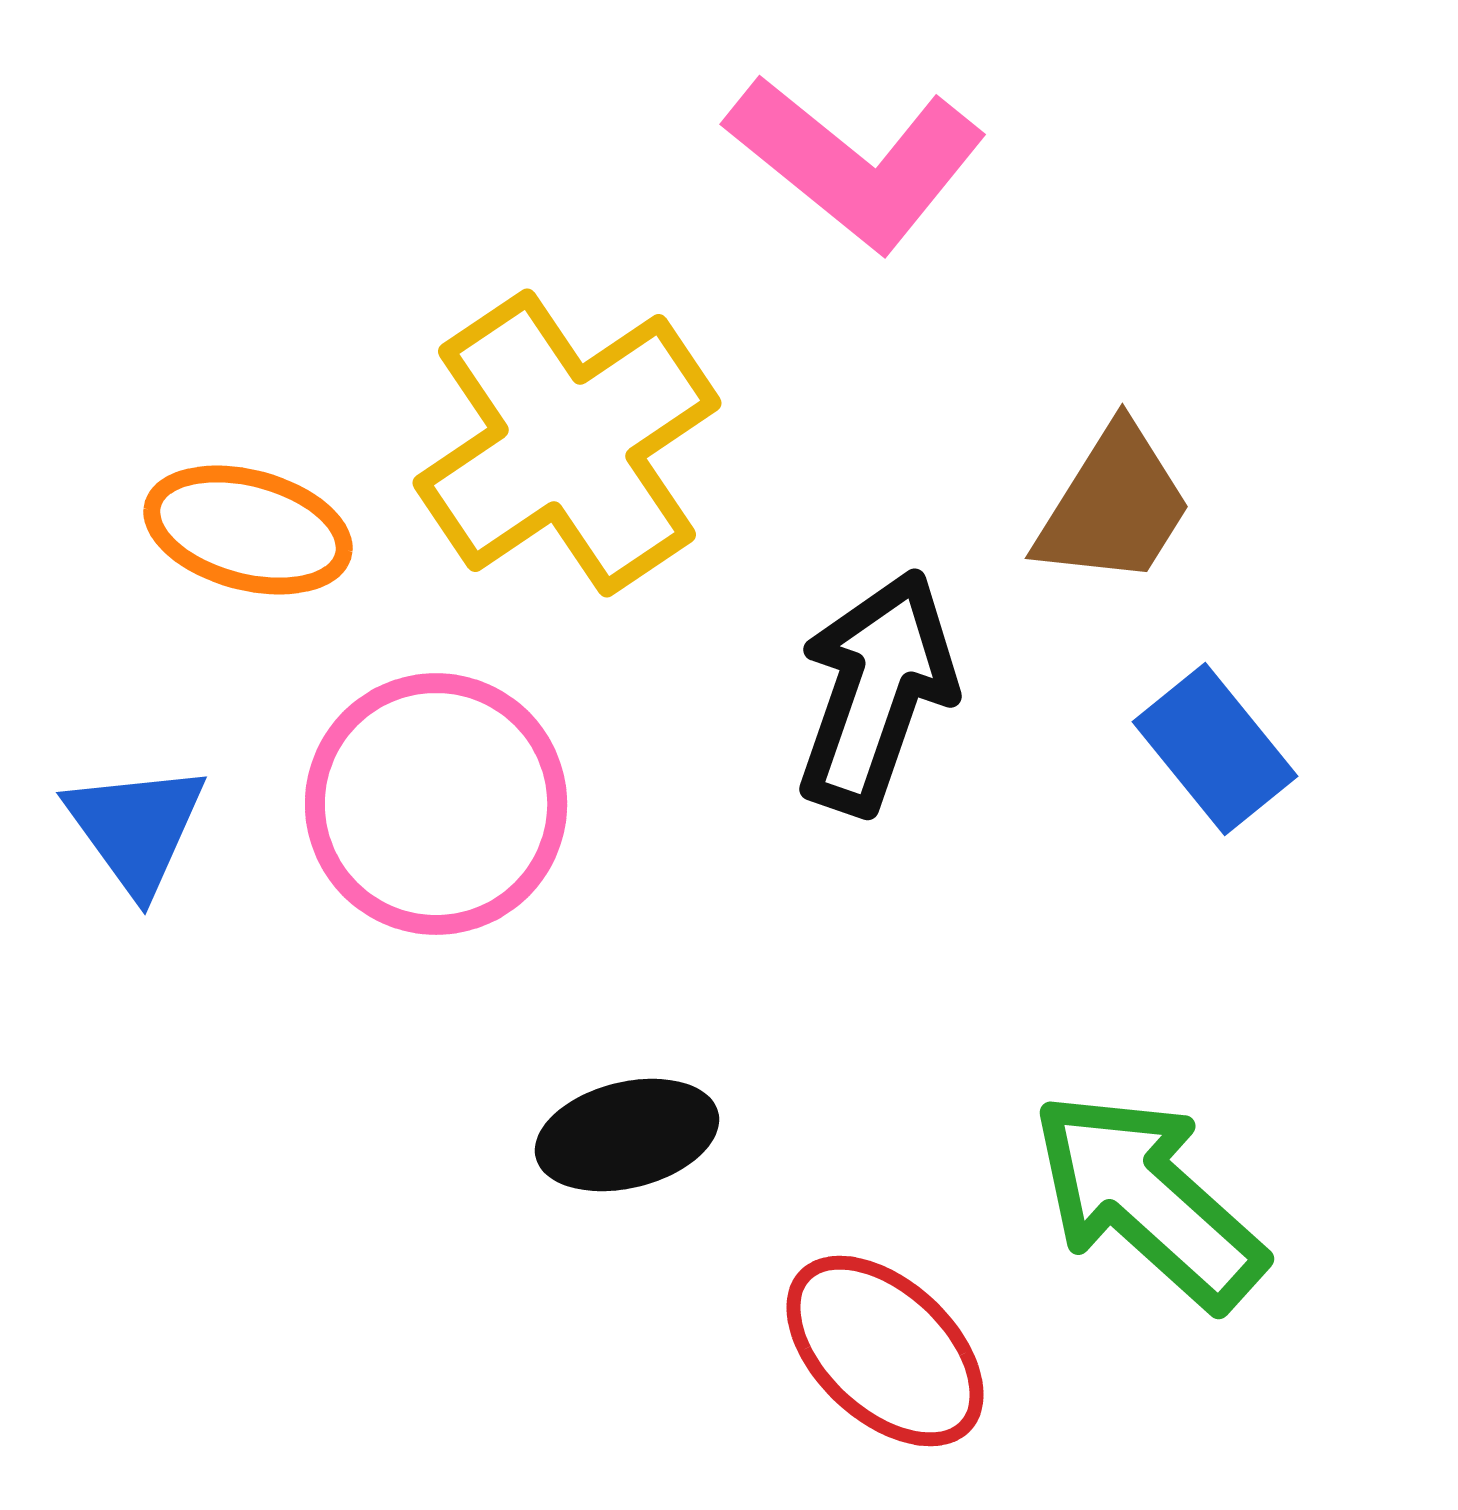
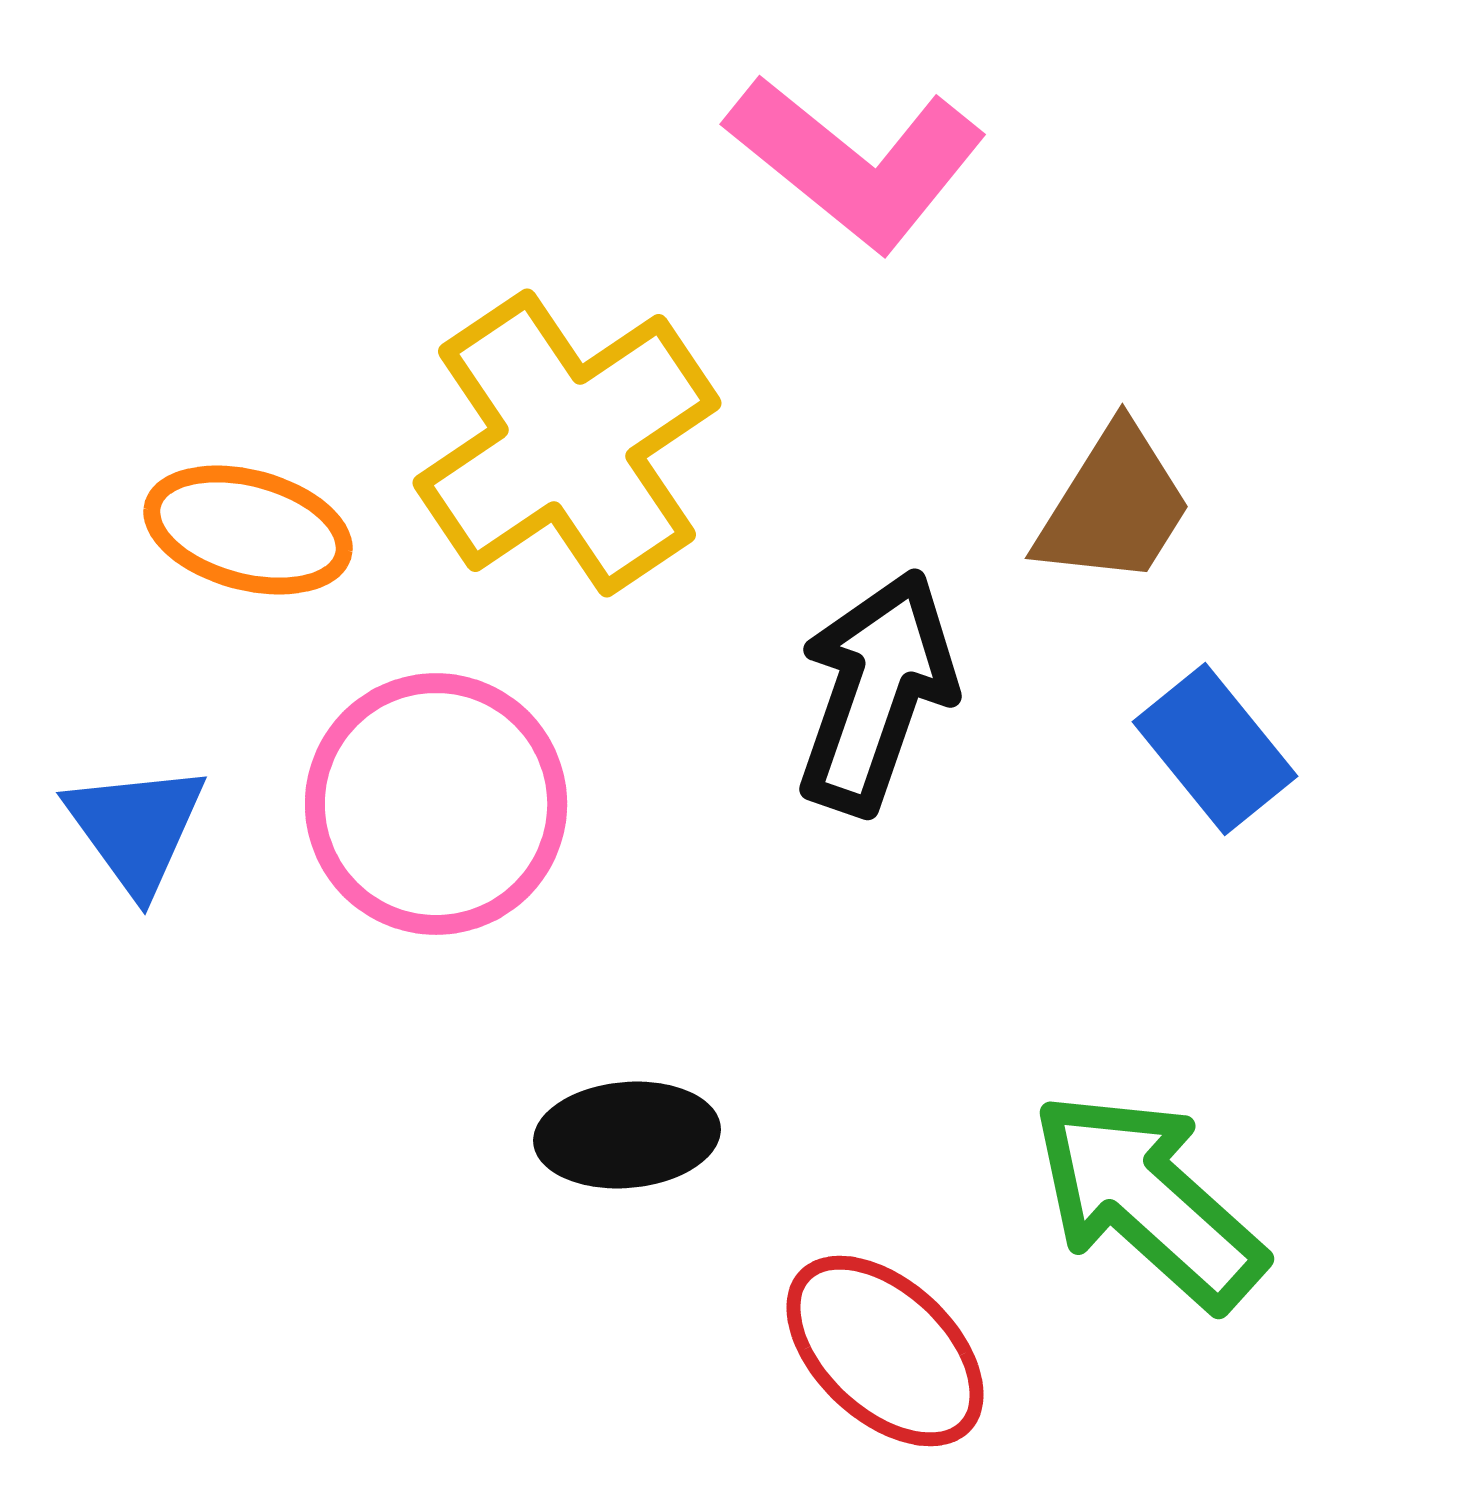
black ellipse: rotated 9 degrees clockwise
